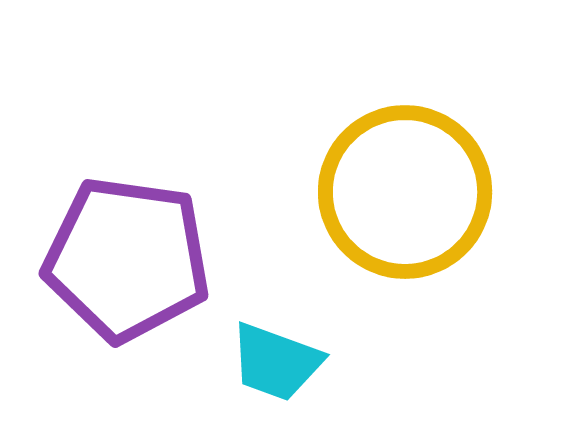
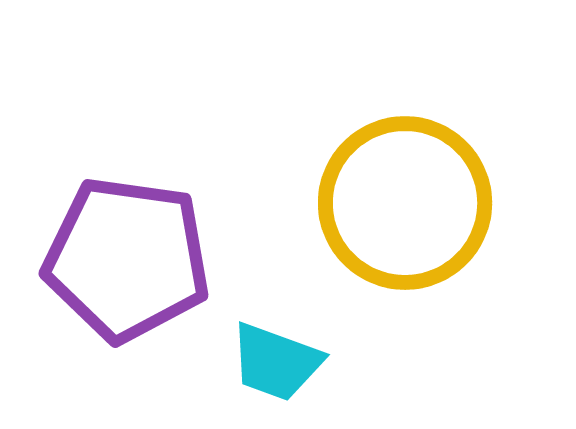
yellow circle: moved 11 px down
